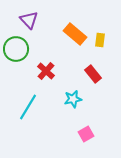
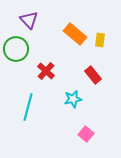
red rectangle: moved 1 px down
cyan line: rotated 16 degrees counterclockwise
pink square: rotated 21 degrees counterclockwise
